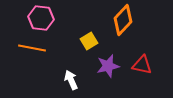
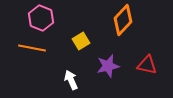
pink hexagon: rotated 15 degrees clockwise
yellow square: moved 8 px left
red triangle: moved 5 px right
